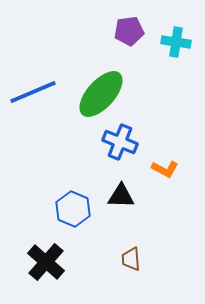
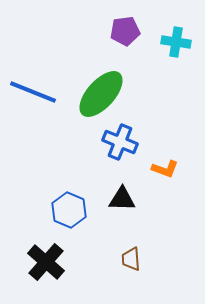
purple pentagon: moved 4 px left
blue line: rotated 45 degrees clockwise
orange L-shape: rotated 8 degrees counterclockwise
black triangle: moved 1 px right, 3 px down
blue hexagon: moved 4 px left, 1 px down
